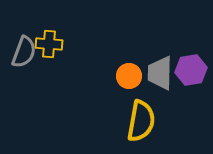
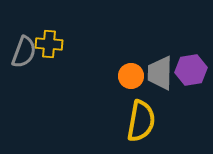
orange circle: moved 2 px right
